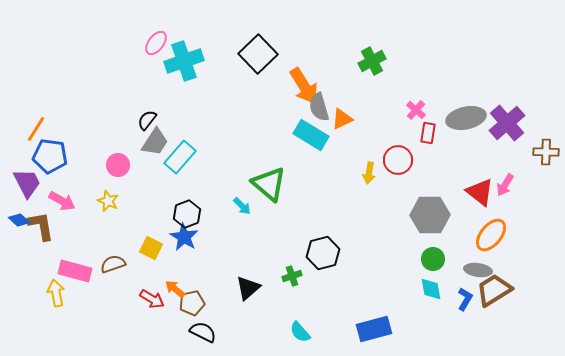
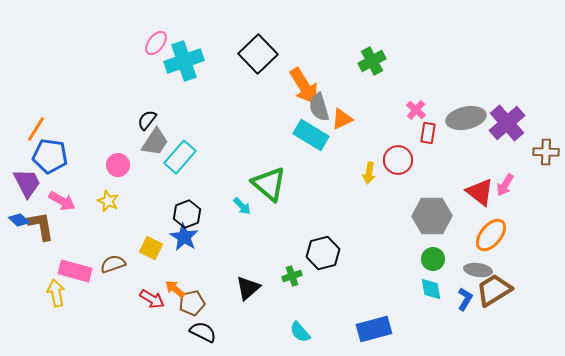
gray hexagon at (430, 215): moved 2 px right, 1 px down
